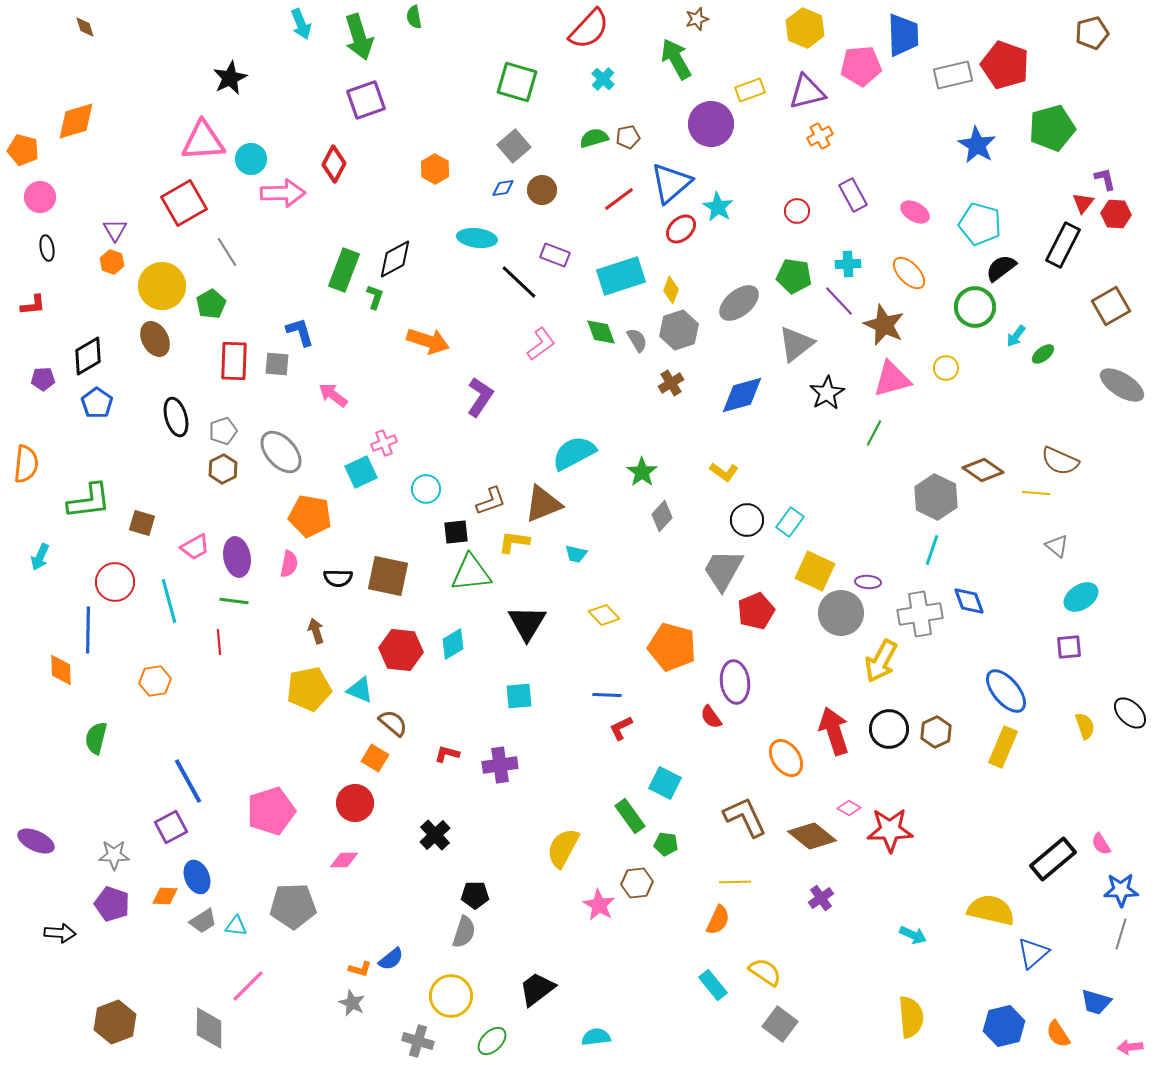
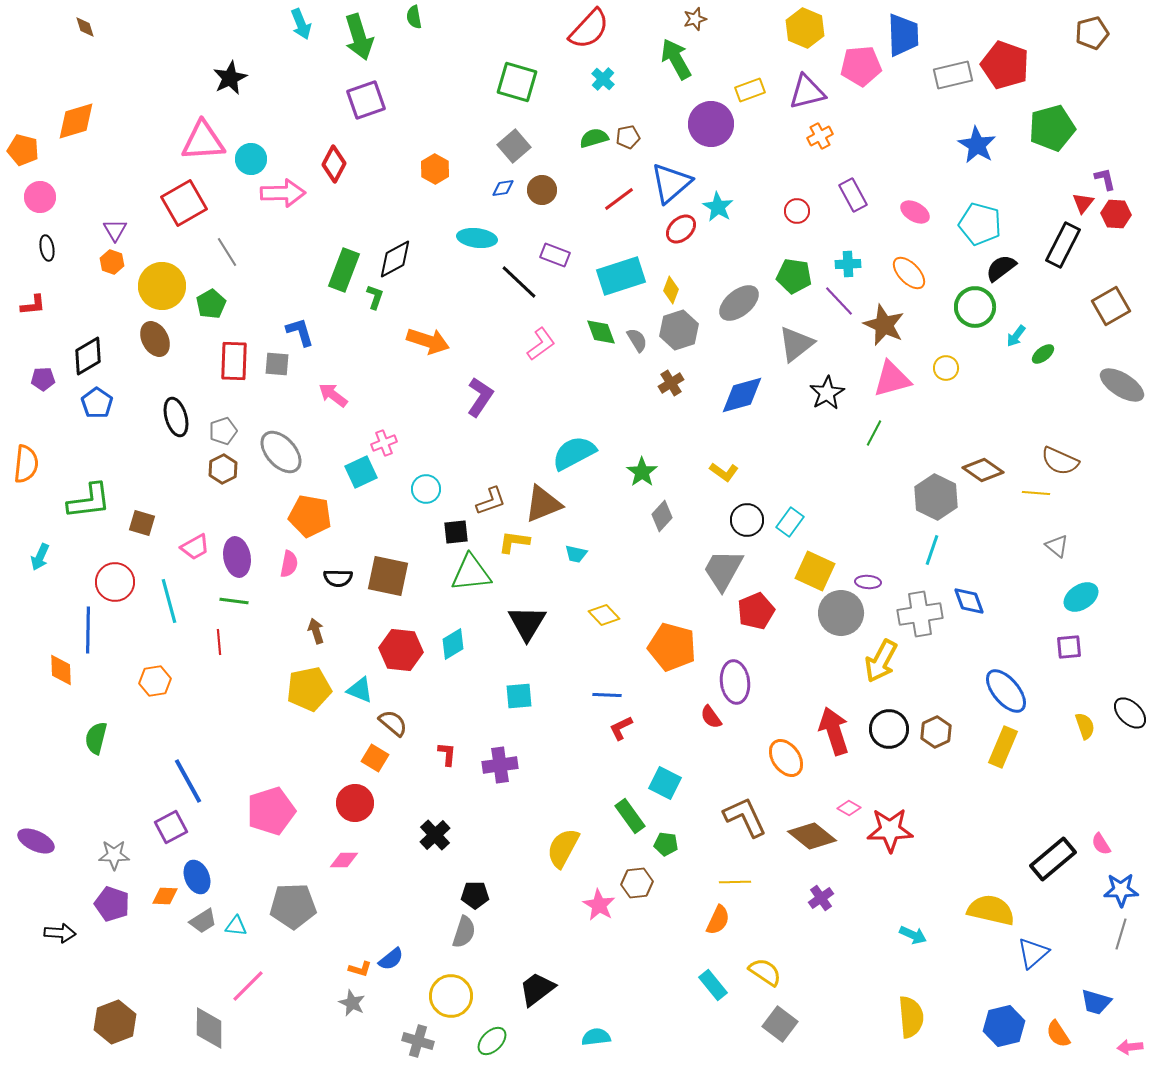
brown star at (697, 19): moved 2 px left
red L-shape at (447, 754): rotated 80 degrees clockwise
